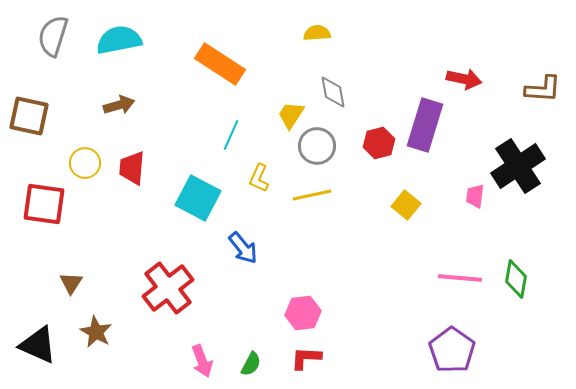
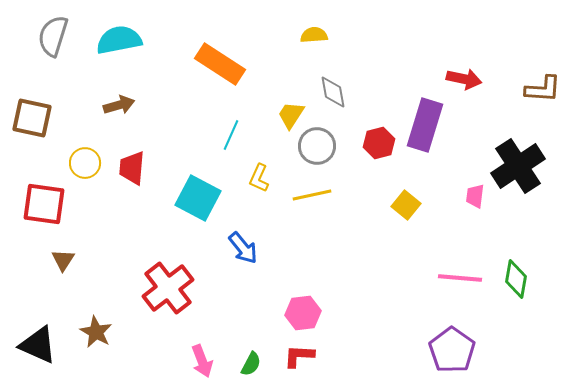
yellow semicircle: moved 3 px left, 2 px down
brown square: moved 3 px right, 2 px down
brown triangle: moved 8 px left, 23 px up
red L-shape: moved 7 px left, 2 px up
